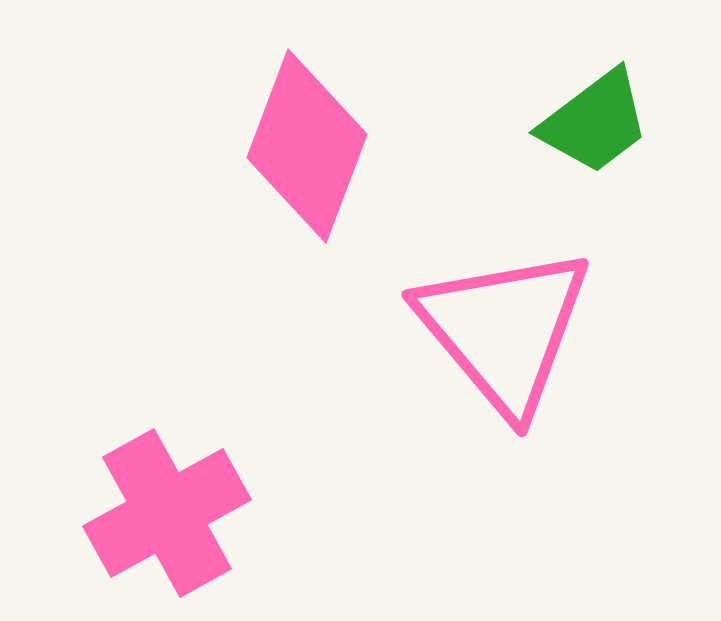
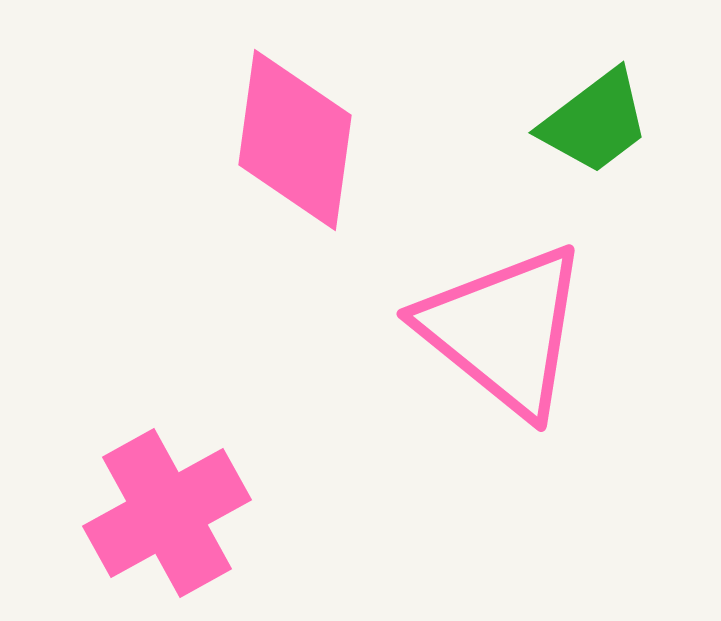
pink diamond: moved 12 px left, 6 px up; rotated 13 degrees counterclockwise
pink triangle: rotated 11 degrees counterclockwise
